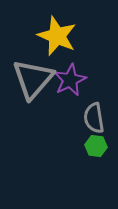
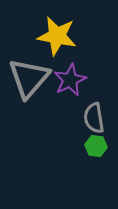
yellow star: rotated 12 degrees counterclockwise
gray triangle: moved 4 px left, 1 px up
